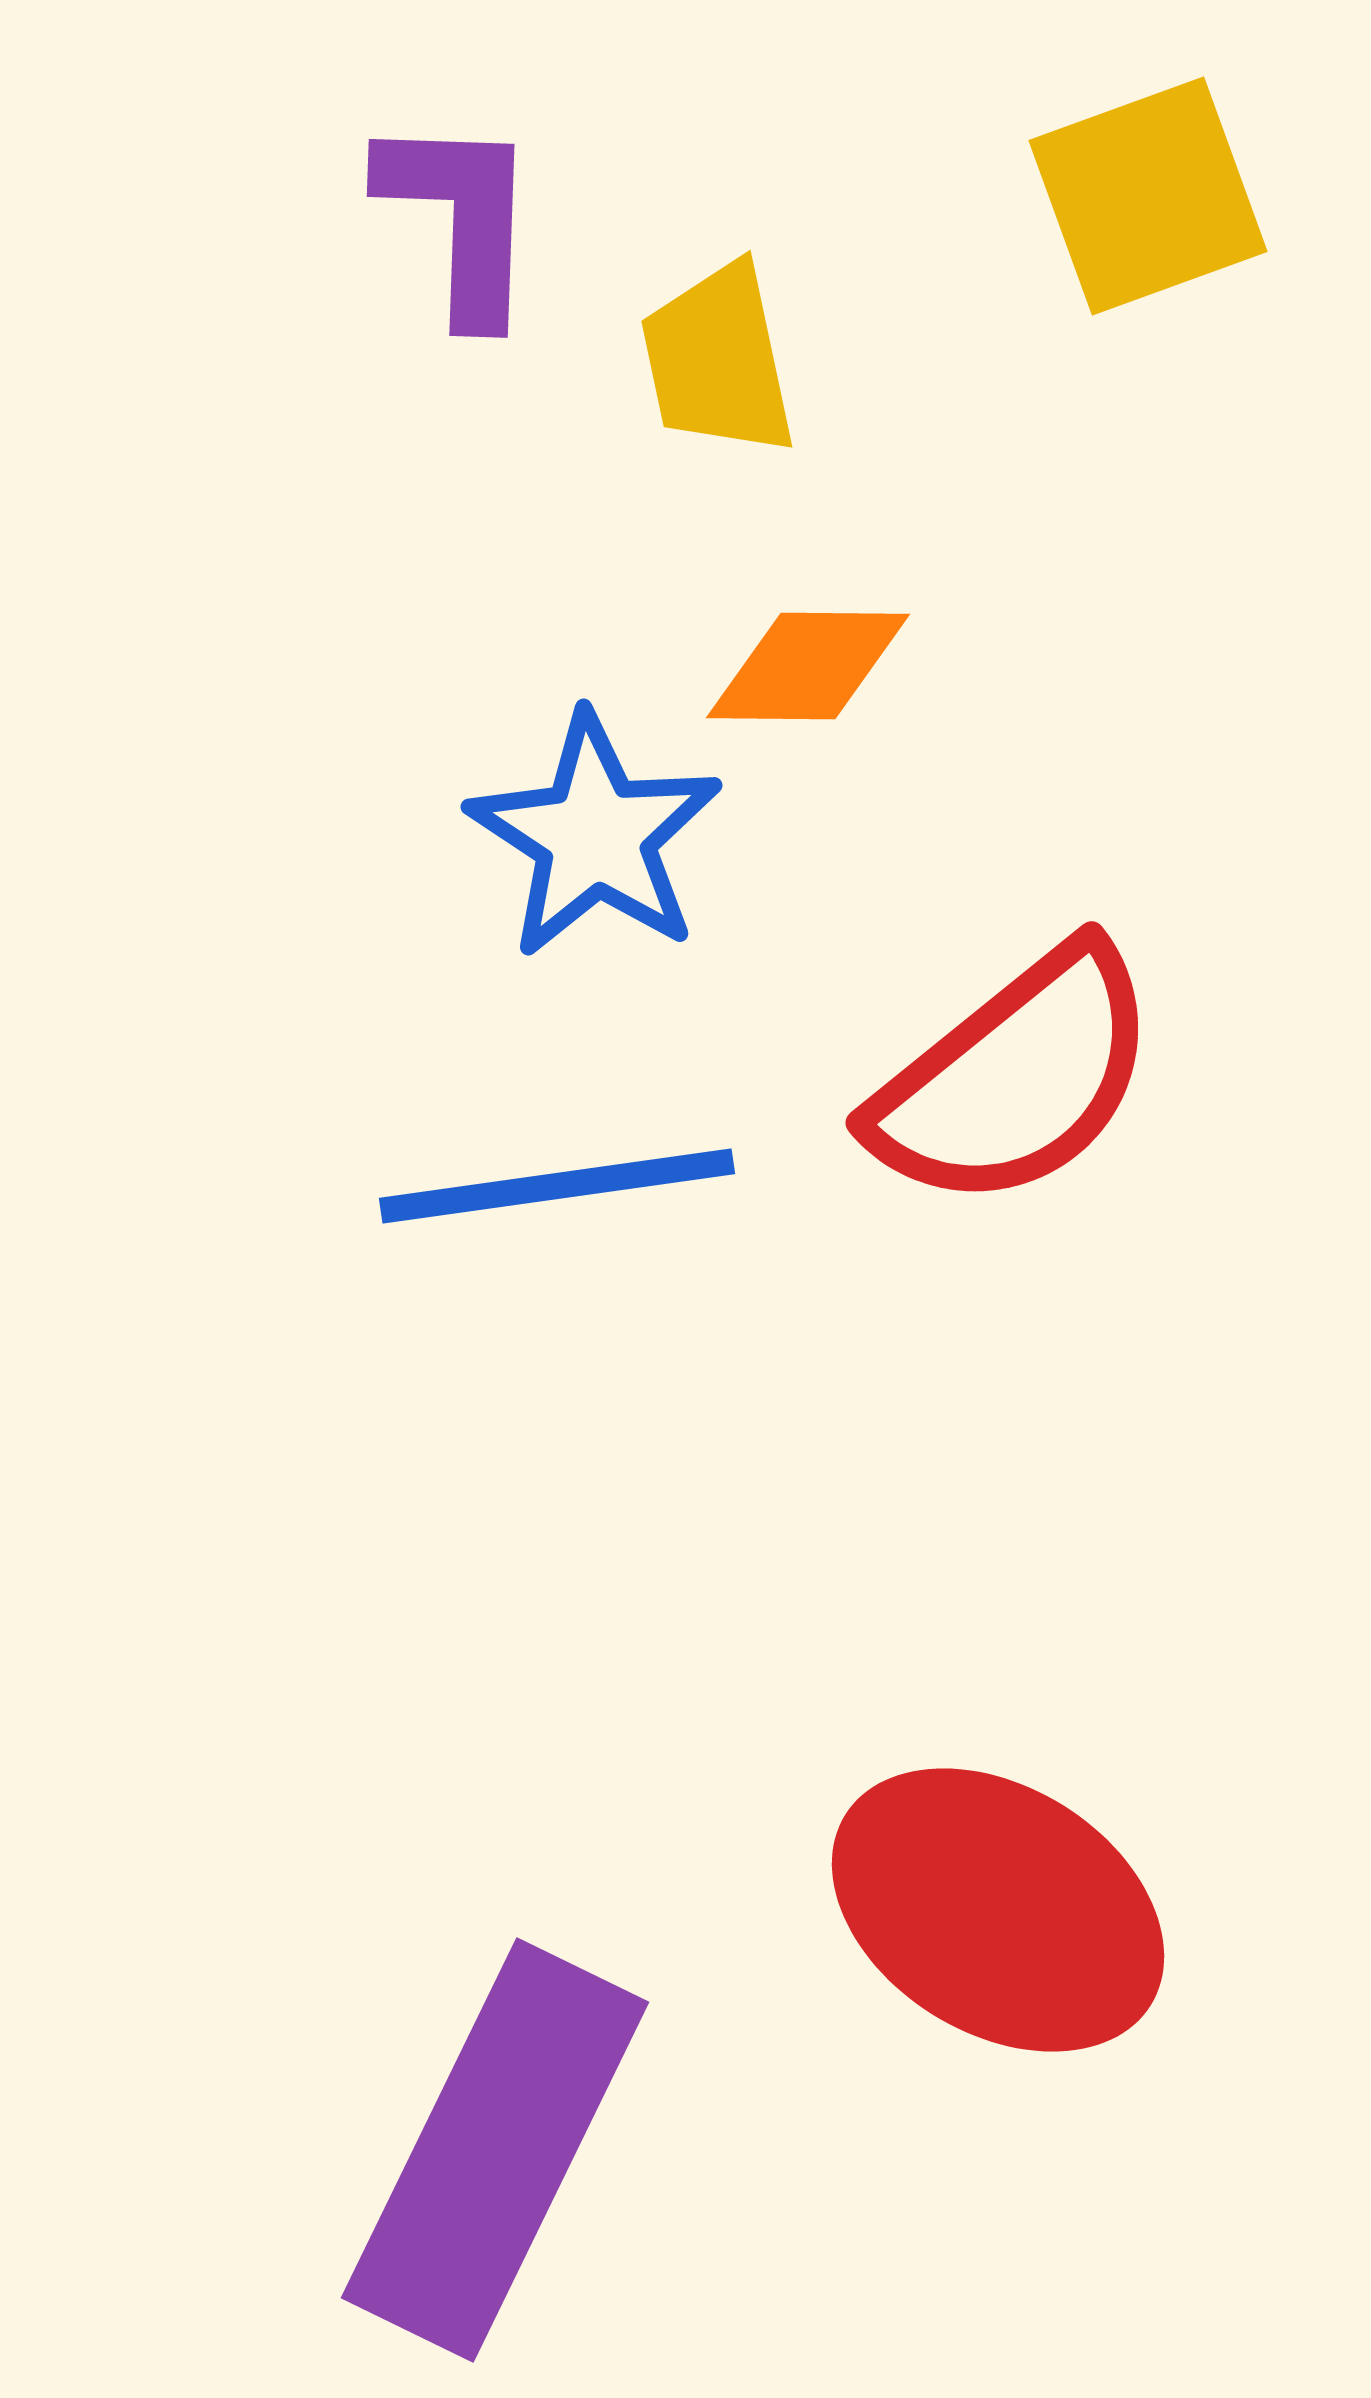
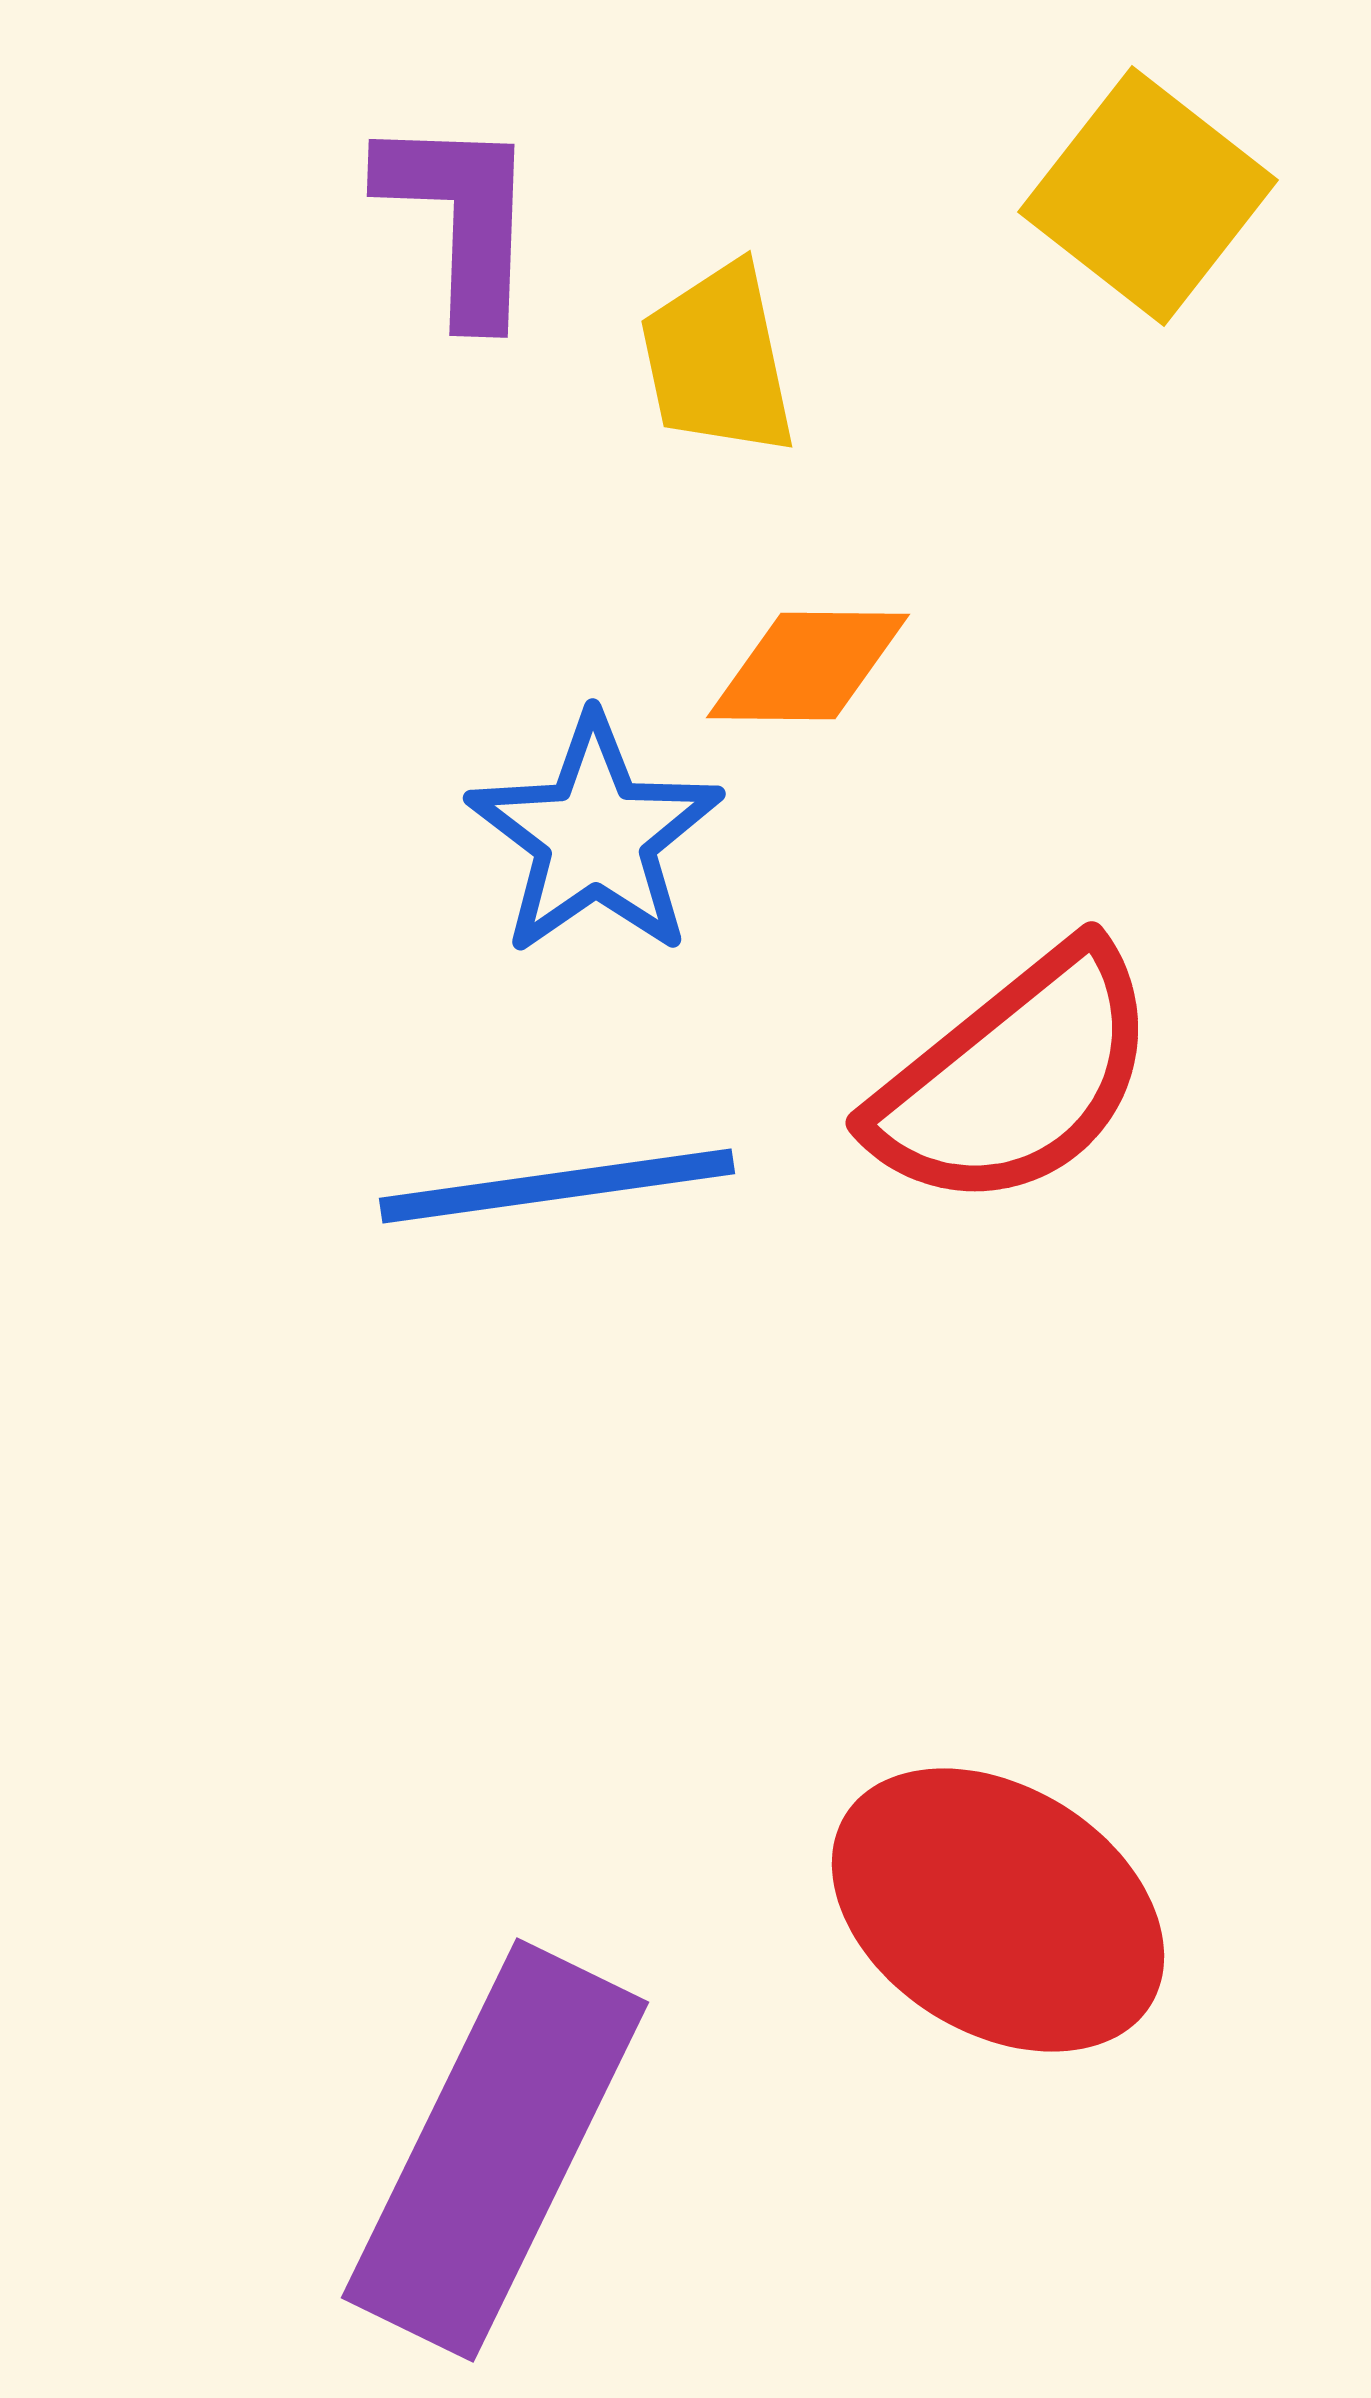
yellow square: rotated 32 degrees counterclockwise
blue star: rotated 4 degrees clockwise
